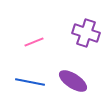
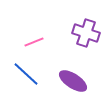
blue line: moved 4 px left, 8 px up; rotated 32 degrees clockwise
